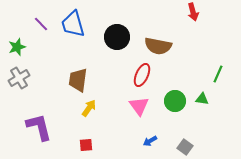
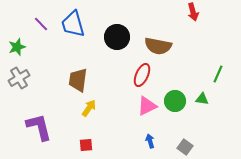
pink triangle: moved 8 px right; rotated 40 degrees clockwise
blue arrow: rotated 104 degrees clockwise
